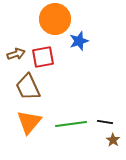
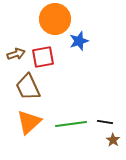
orange triangle: rotated 8 degrees clockwise
